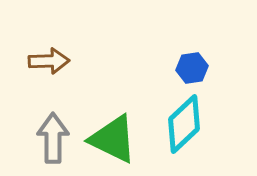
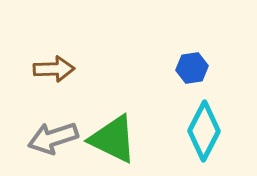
brown arrow: moved 5 px right, 8 px down
cyan diamond: moved 20 px right, 7 px down; rotated 20 degrees counterclockwise
gray arrow: rotated 108 degrees counterclockwise
